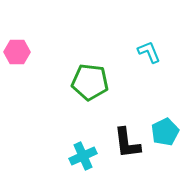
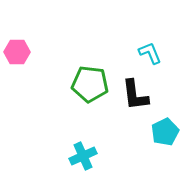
cyan L-shape: moved 1 px right, 1 px down
green pentagon: moved 2 px down
black L-shape: moved 8 px right, 48 px up
